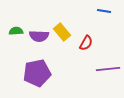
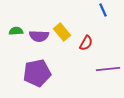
blue line: moved 1 px left, 1 px up; rotated 56 degrees clockwise
